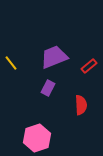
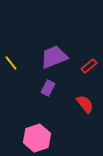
red semicircle: moved 4 px right, 1 px up; rotated 36 degrees counterclockwise
